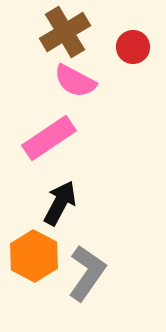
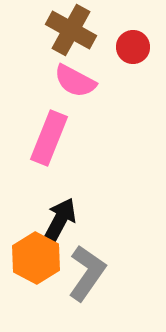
brown cross: moved 6 px right, 2 px up; rotated 30 degrees counterclockwise
pink rectangle: rotated 34 degrees counterclockwise
black arrow: moved 17 px down
orange hexagon: moved 2 px right, 2 px down
